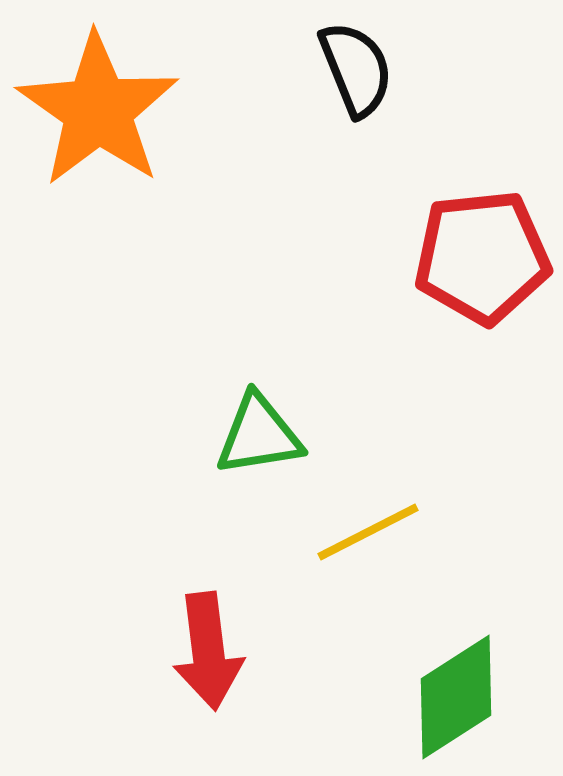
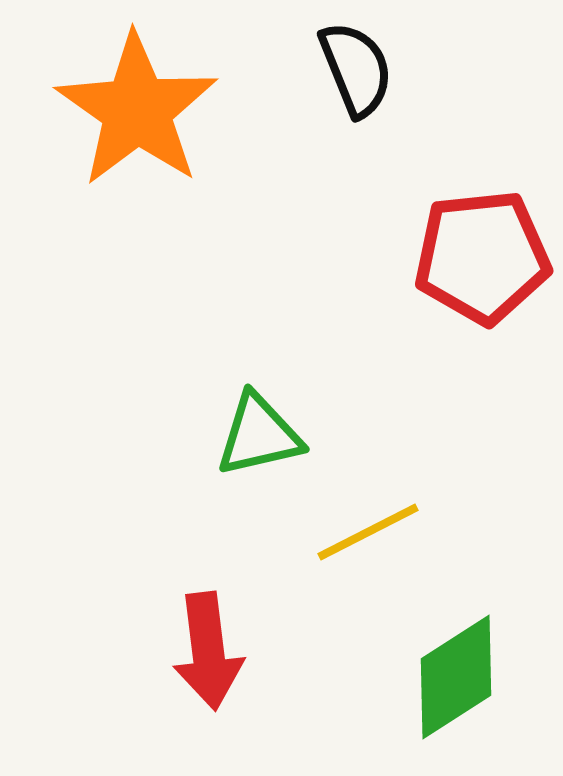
orange star: moved 39 px right
green triangle: rotated 4 degrees counterclockwise
green diamond: moved 20 px up
